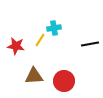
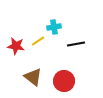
cyan cross: moved 1 px up
yellow line: moved 2 px left, 1 px down; rotated 24 degrees clockwise
black line: moved 14 px left
brown triangle: moved 1 px left, 1 px down; rotated 42 degrees clockwise
